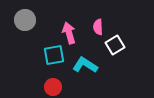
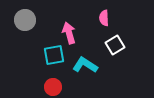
pink semicircle: moved 6 px right, 9 px up
